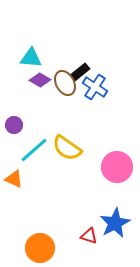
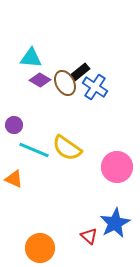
cyan line: rotated 64 degrees clockwise
red triangle: rotated 24 degrees clockwise
